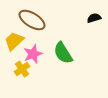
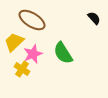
black semicircle: rotated 64 degrees clockwise
yellow trapezoid: moved 1 px down
yellow cross: rotated 21 degrees counterclockwise
